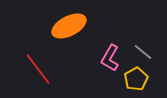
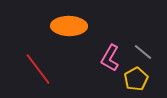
orange ellipse: rotated 28 degrees clockwise
